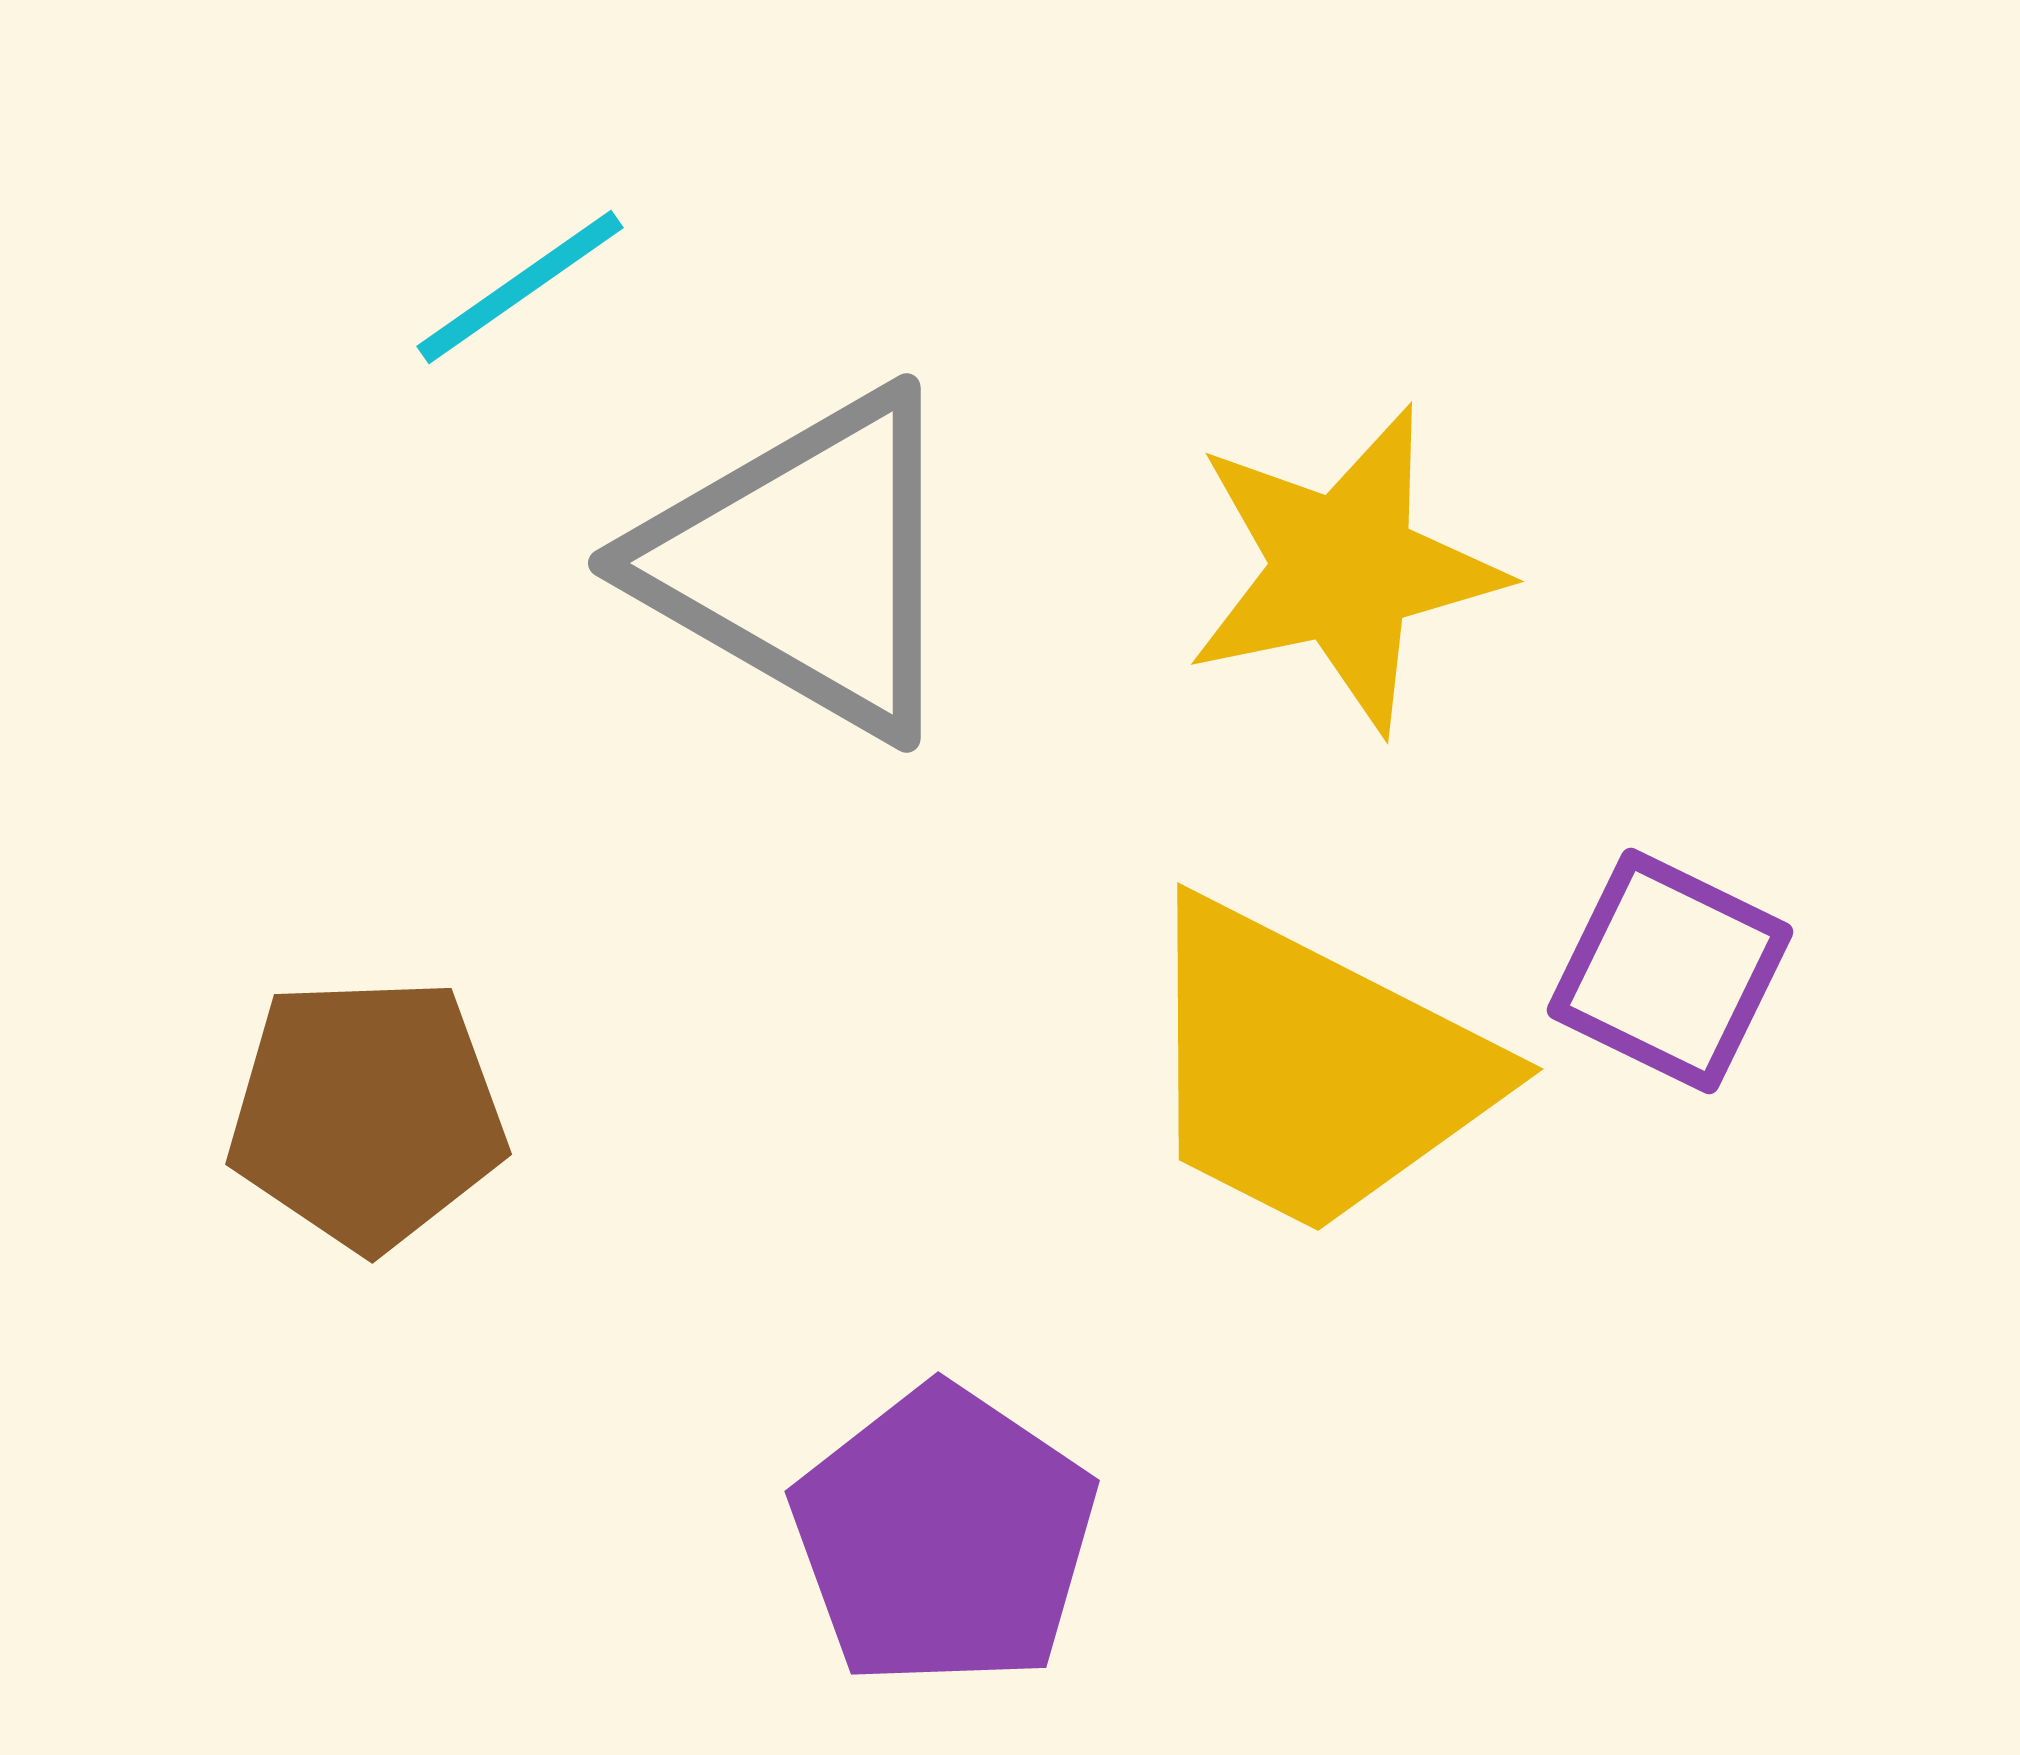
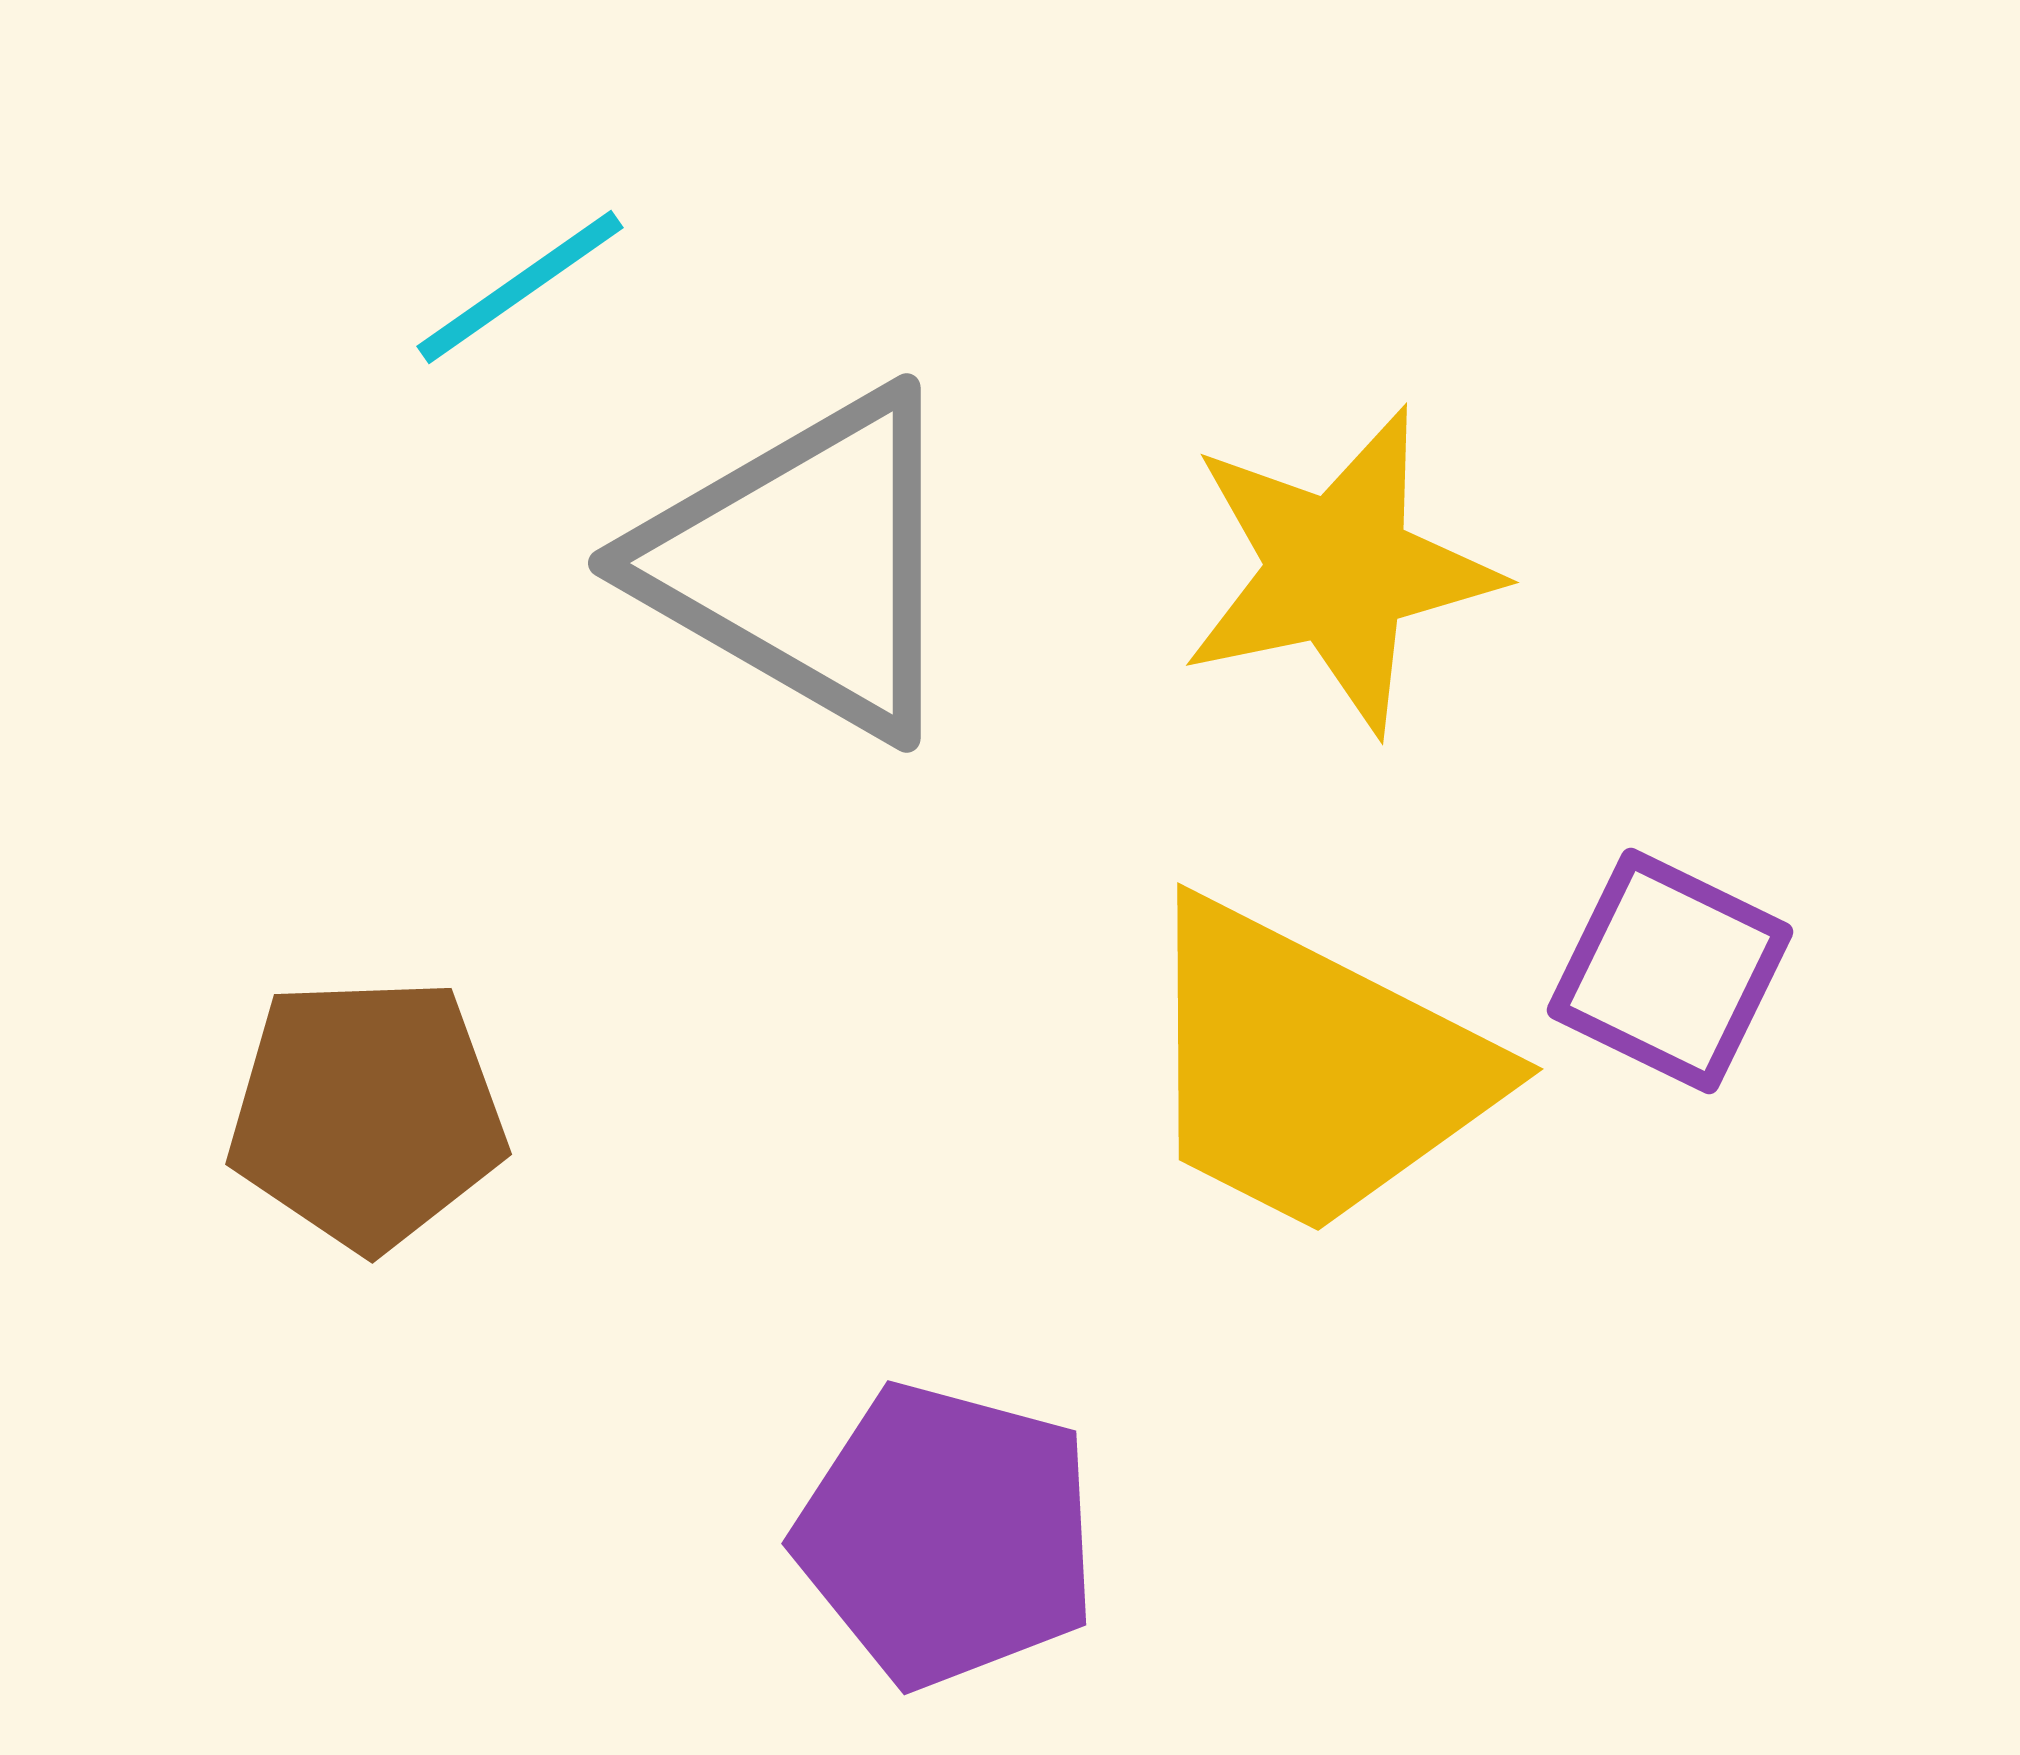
yellow star: moved 5 px left, 1 px down
purple pentagon: moved 3 px right, 2 px up; rotated 19 degrees counterclockwise
